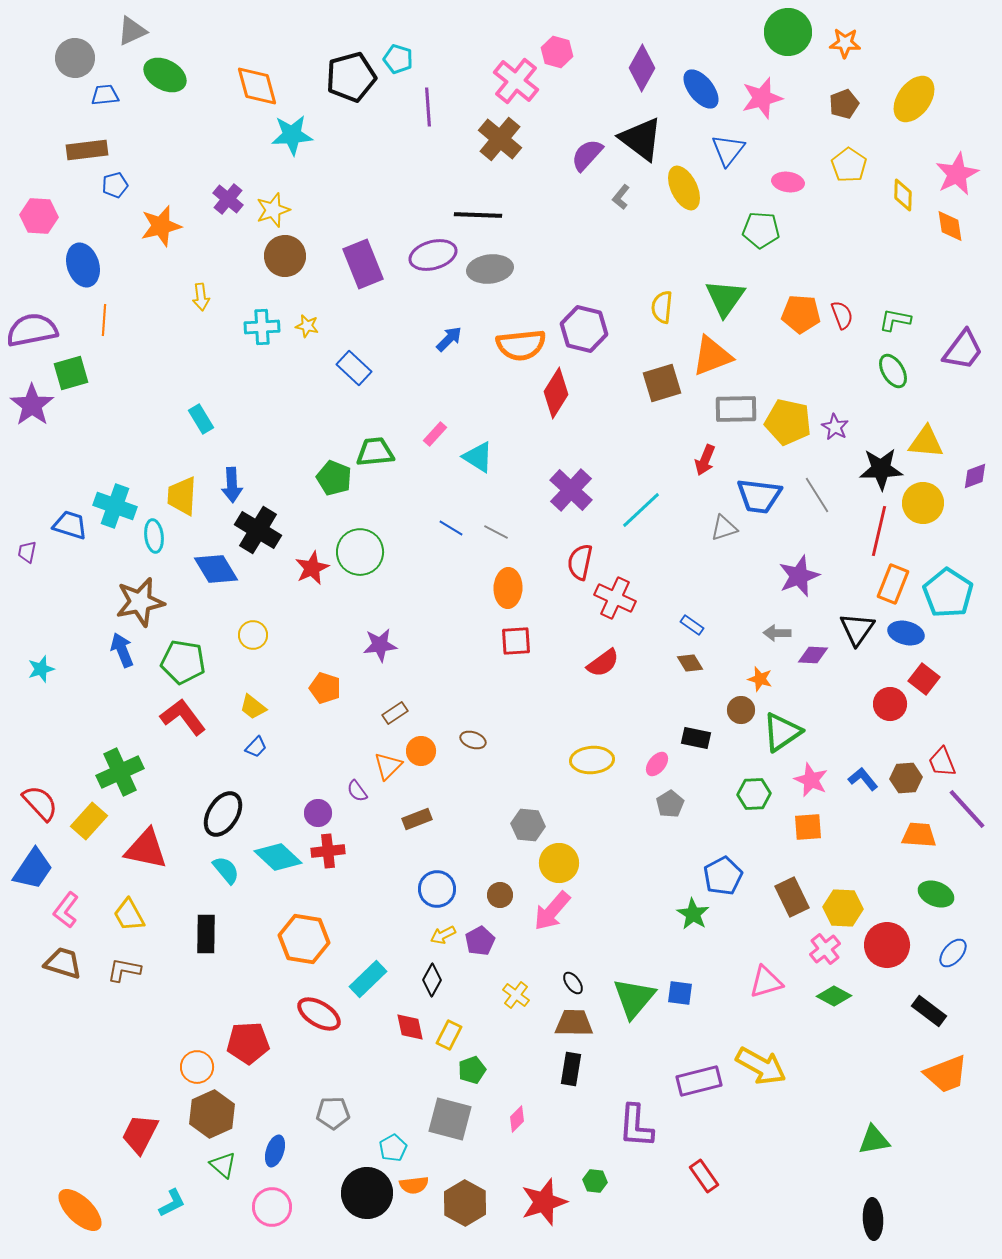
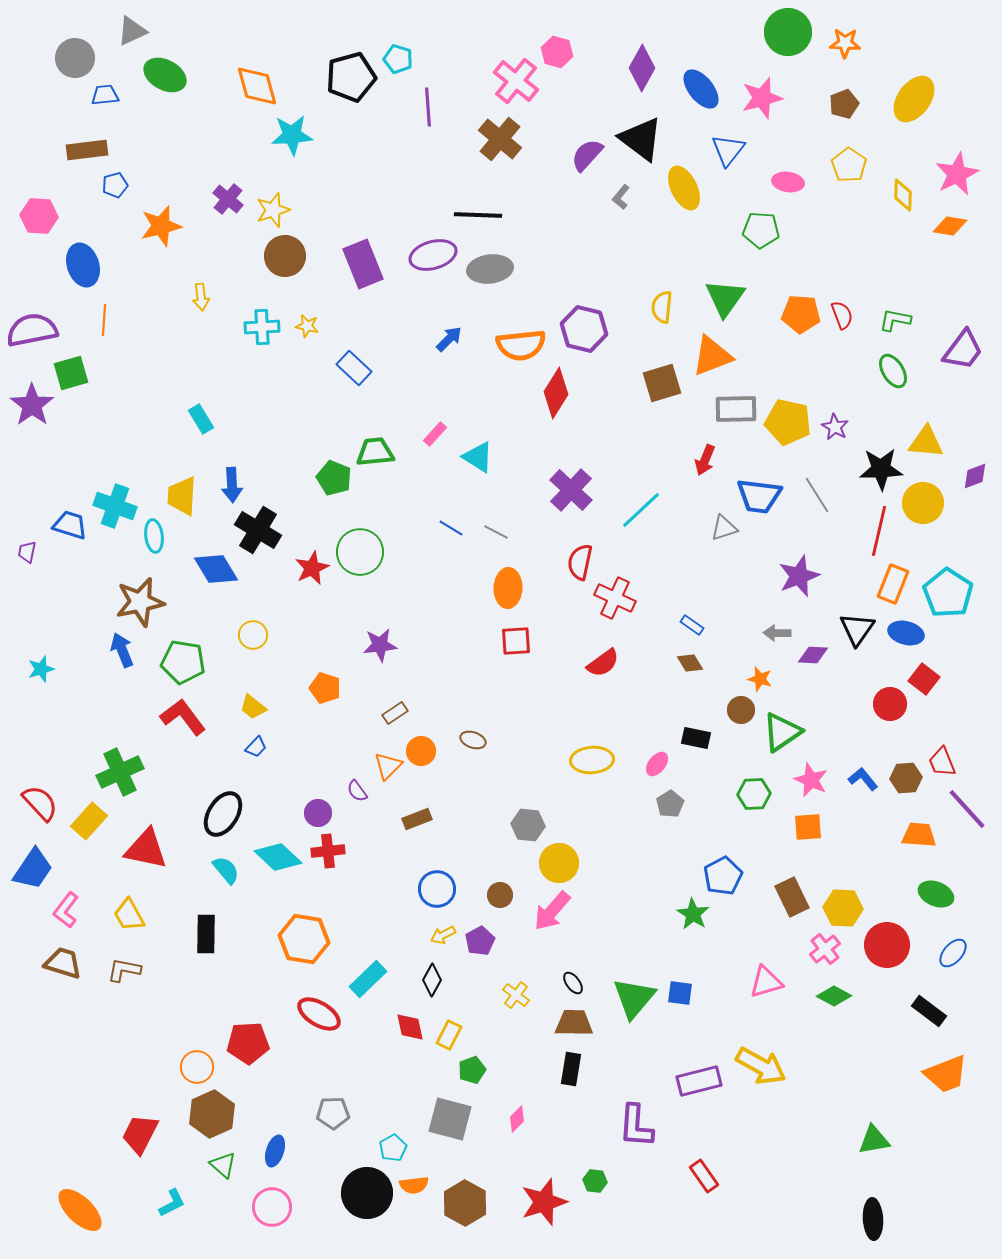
orange diamond at (950, 226): rotated 72 degrees counterclockwise
